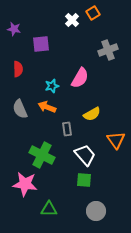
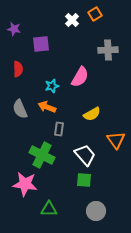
orange square: moved 2 px right, 1 px down
gray cross: rotated 18 degrees clockwise
pink semicircle: moved 1 px up
gray rectangle: moved 8 px left; rotated 16 degrees clockwise
